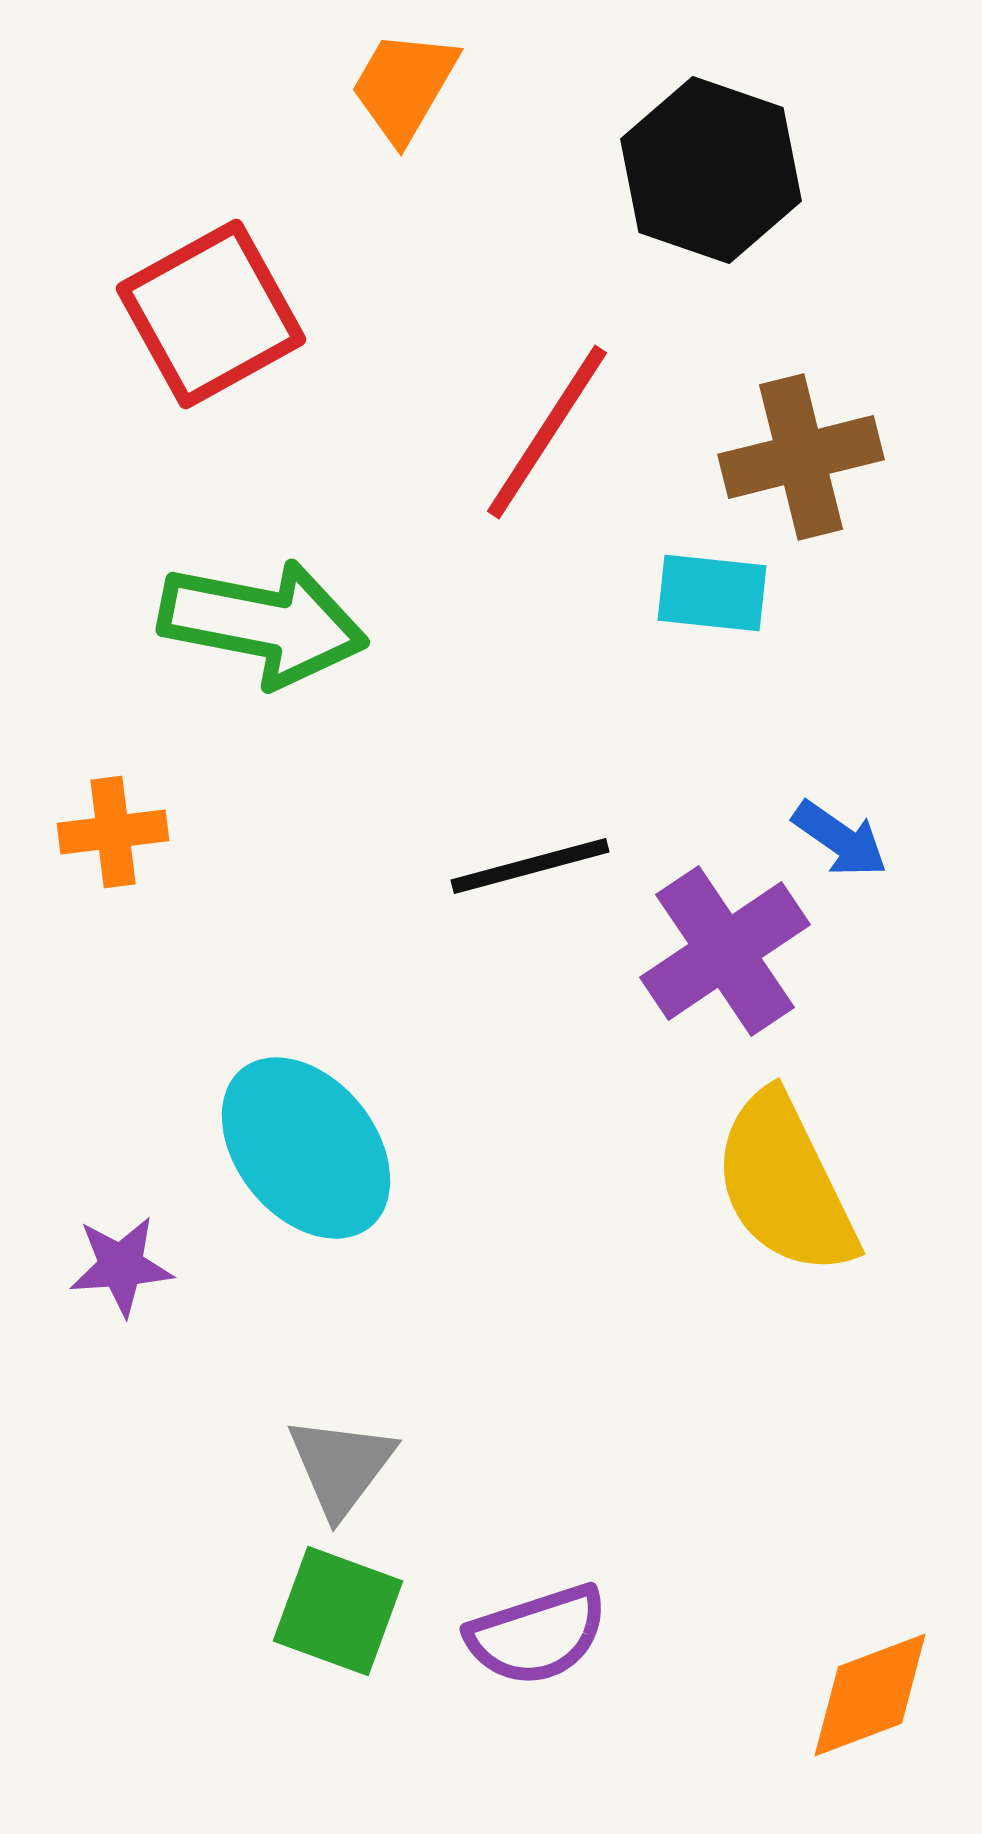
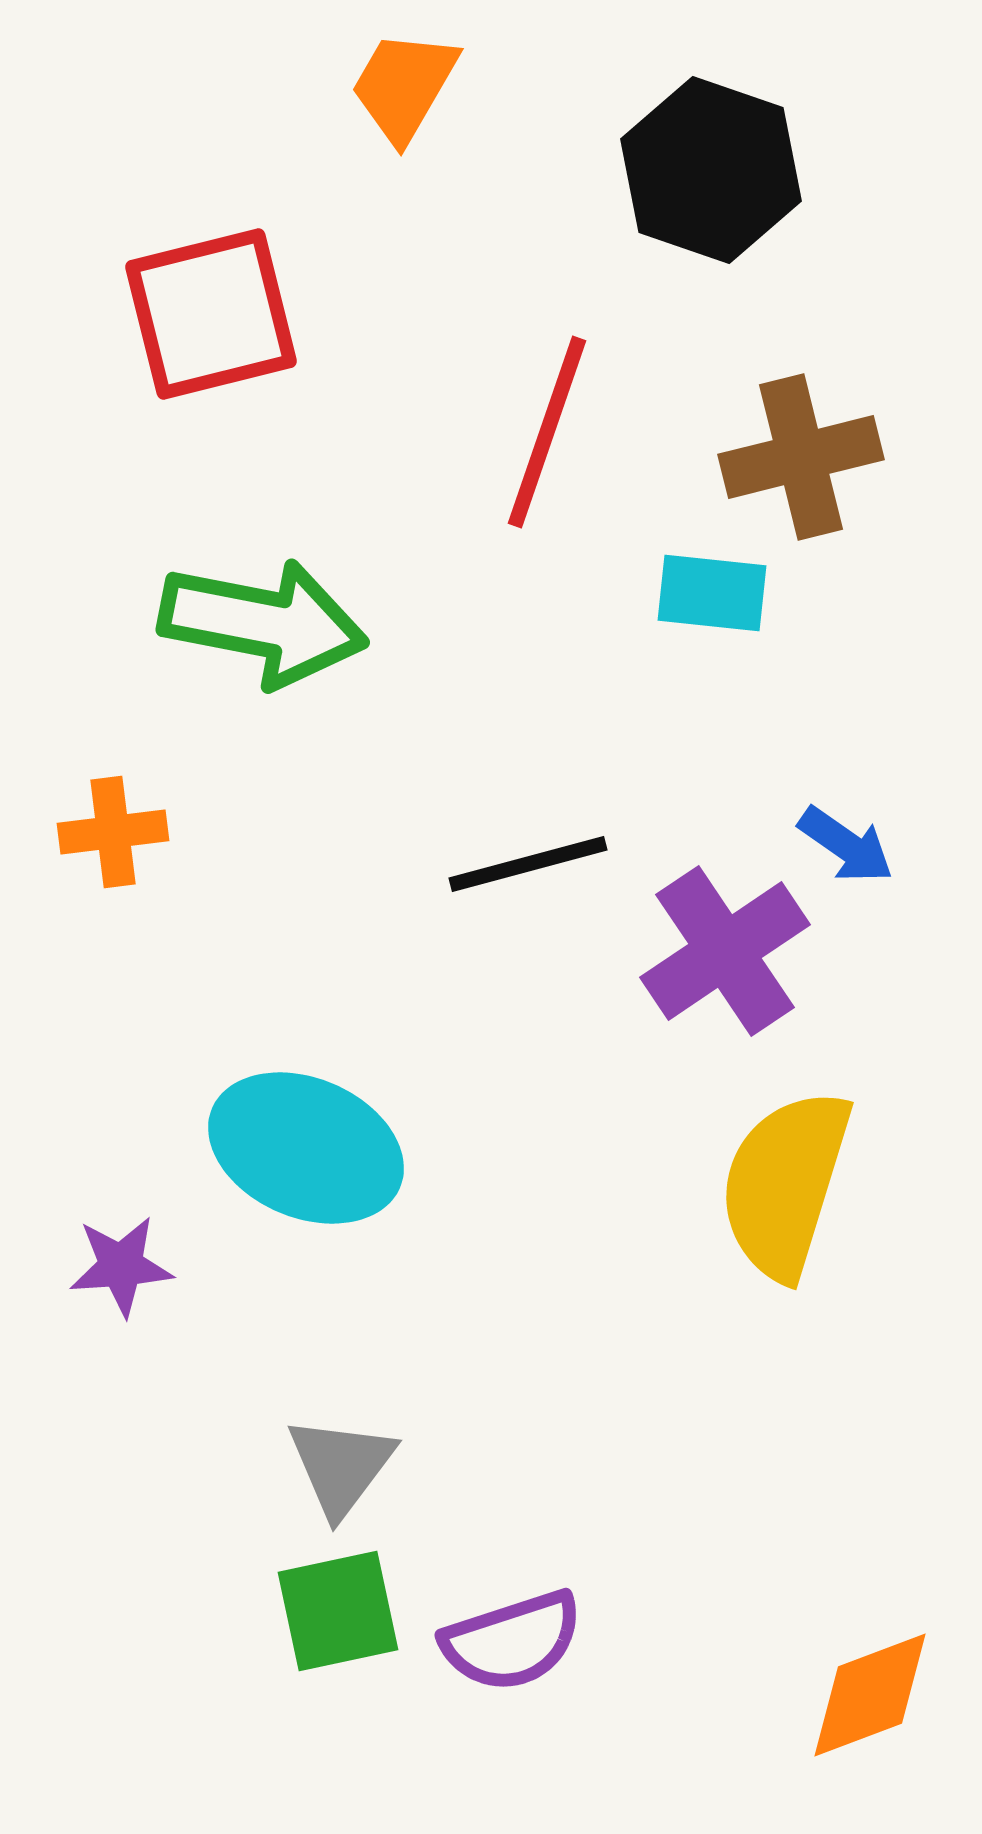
red square: rotated 15 degrees clockwise
red line: rotated 14 degrees counterclockwise
blue arrow: moved 6 px right, 6 px down
black line: moved 2 px left, 2 px up
cyan ellipse: rotated 28 degrees counterclockwise
yellow semicircle: rotated 43 degrees clockwise
green square: rotated 32 degrees counterclockwise
purple semicircle: moved 25 px left, 6 px down
